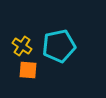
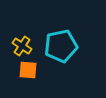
cyan pentagon: moved 2 px right
